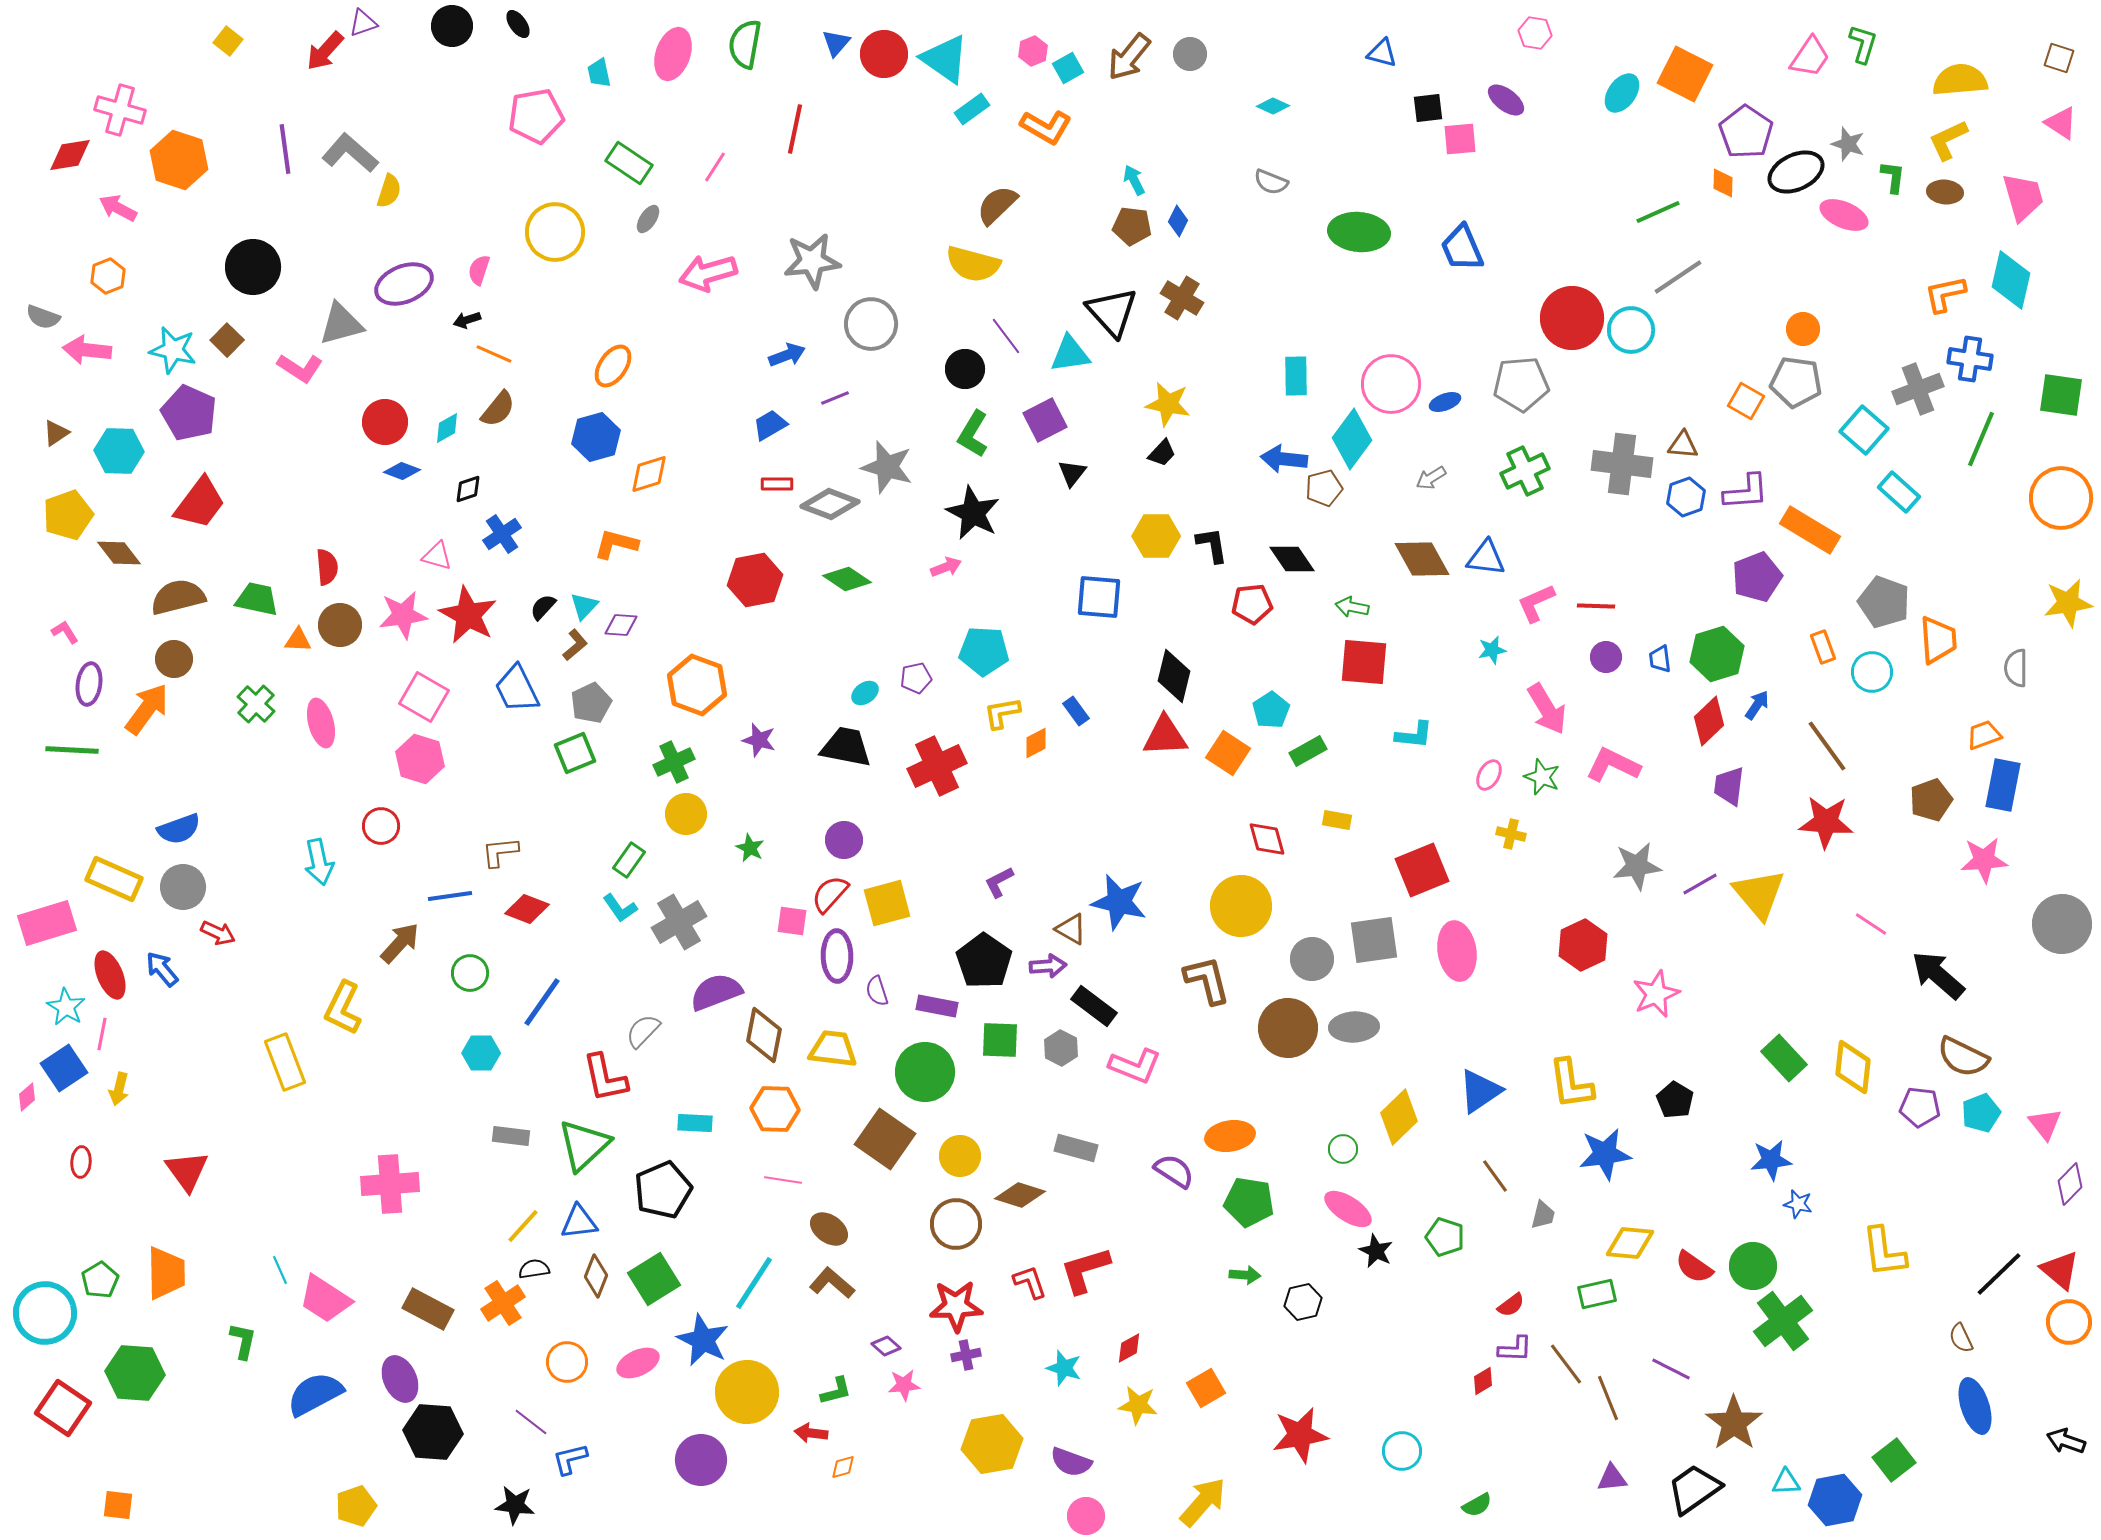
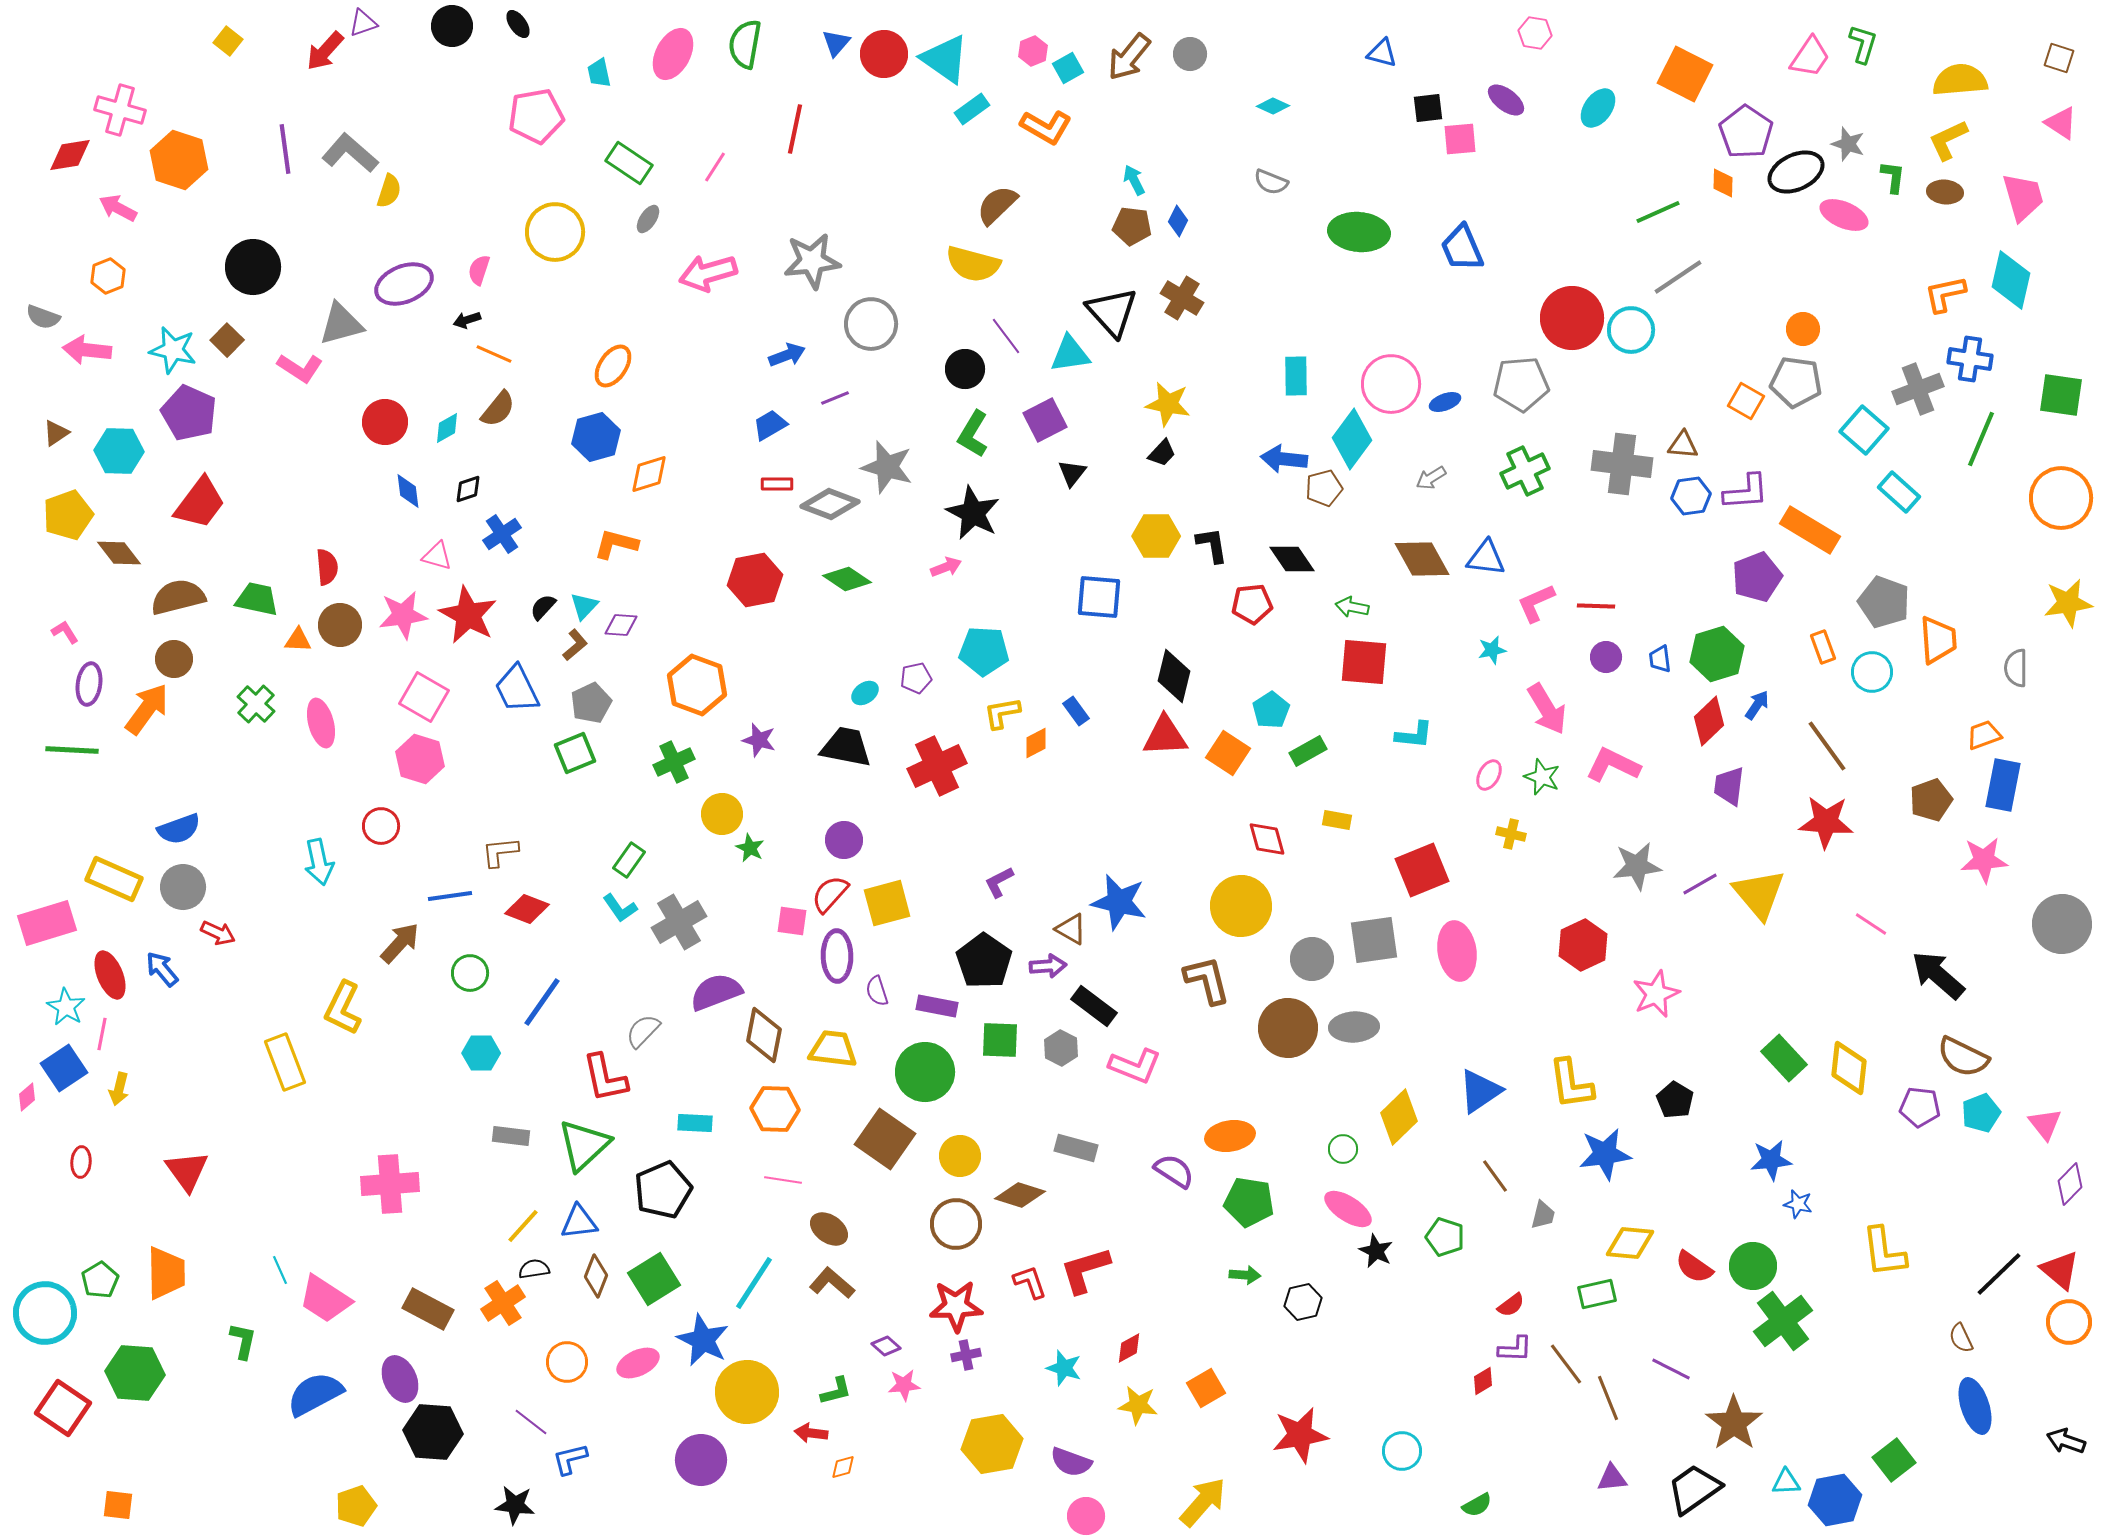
pink ellipse at (673, 54): rotated 9 degrees clockwise
cyan ellipse at (1622, 93): moved 24 px left, 15 px down
blue diamond at (402, 471): moved 6 px right, 20 px down; rotated 63 degrees clockwise
blue hexagon at (1686, 497): moved 5 px right, 1 px up; rotated 12 degrees clockwise
yellow circle at (686, 814): moved 36 px right
yellow diamond at (1853, 1067): moved 4 px left, 1 px down
